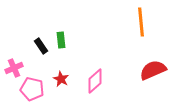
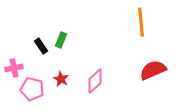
green rectangle: rotated 28 degrees clockwise
pink cross: rotated 12 degrees clockwise
